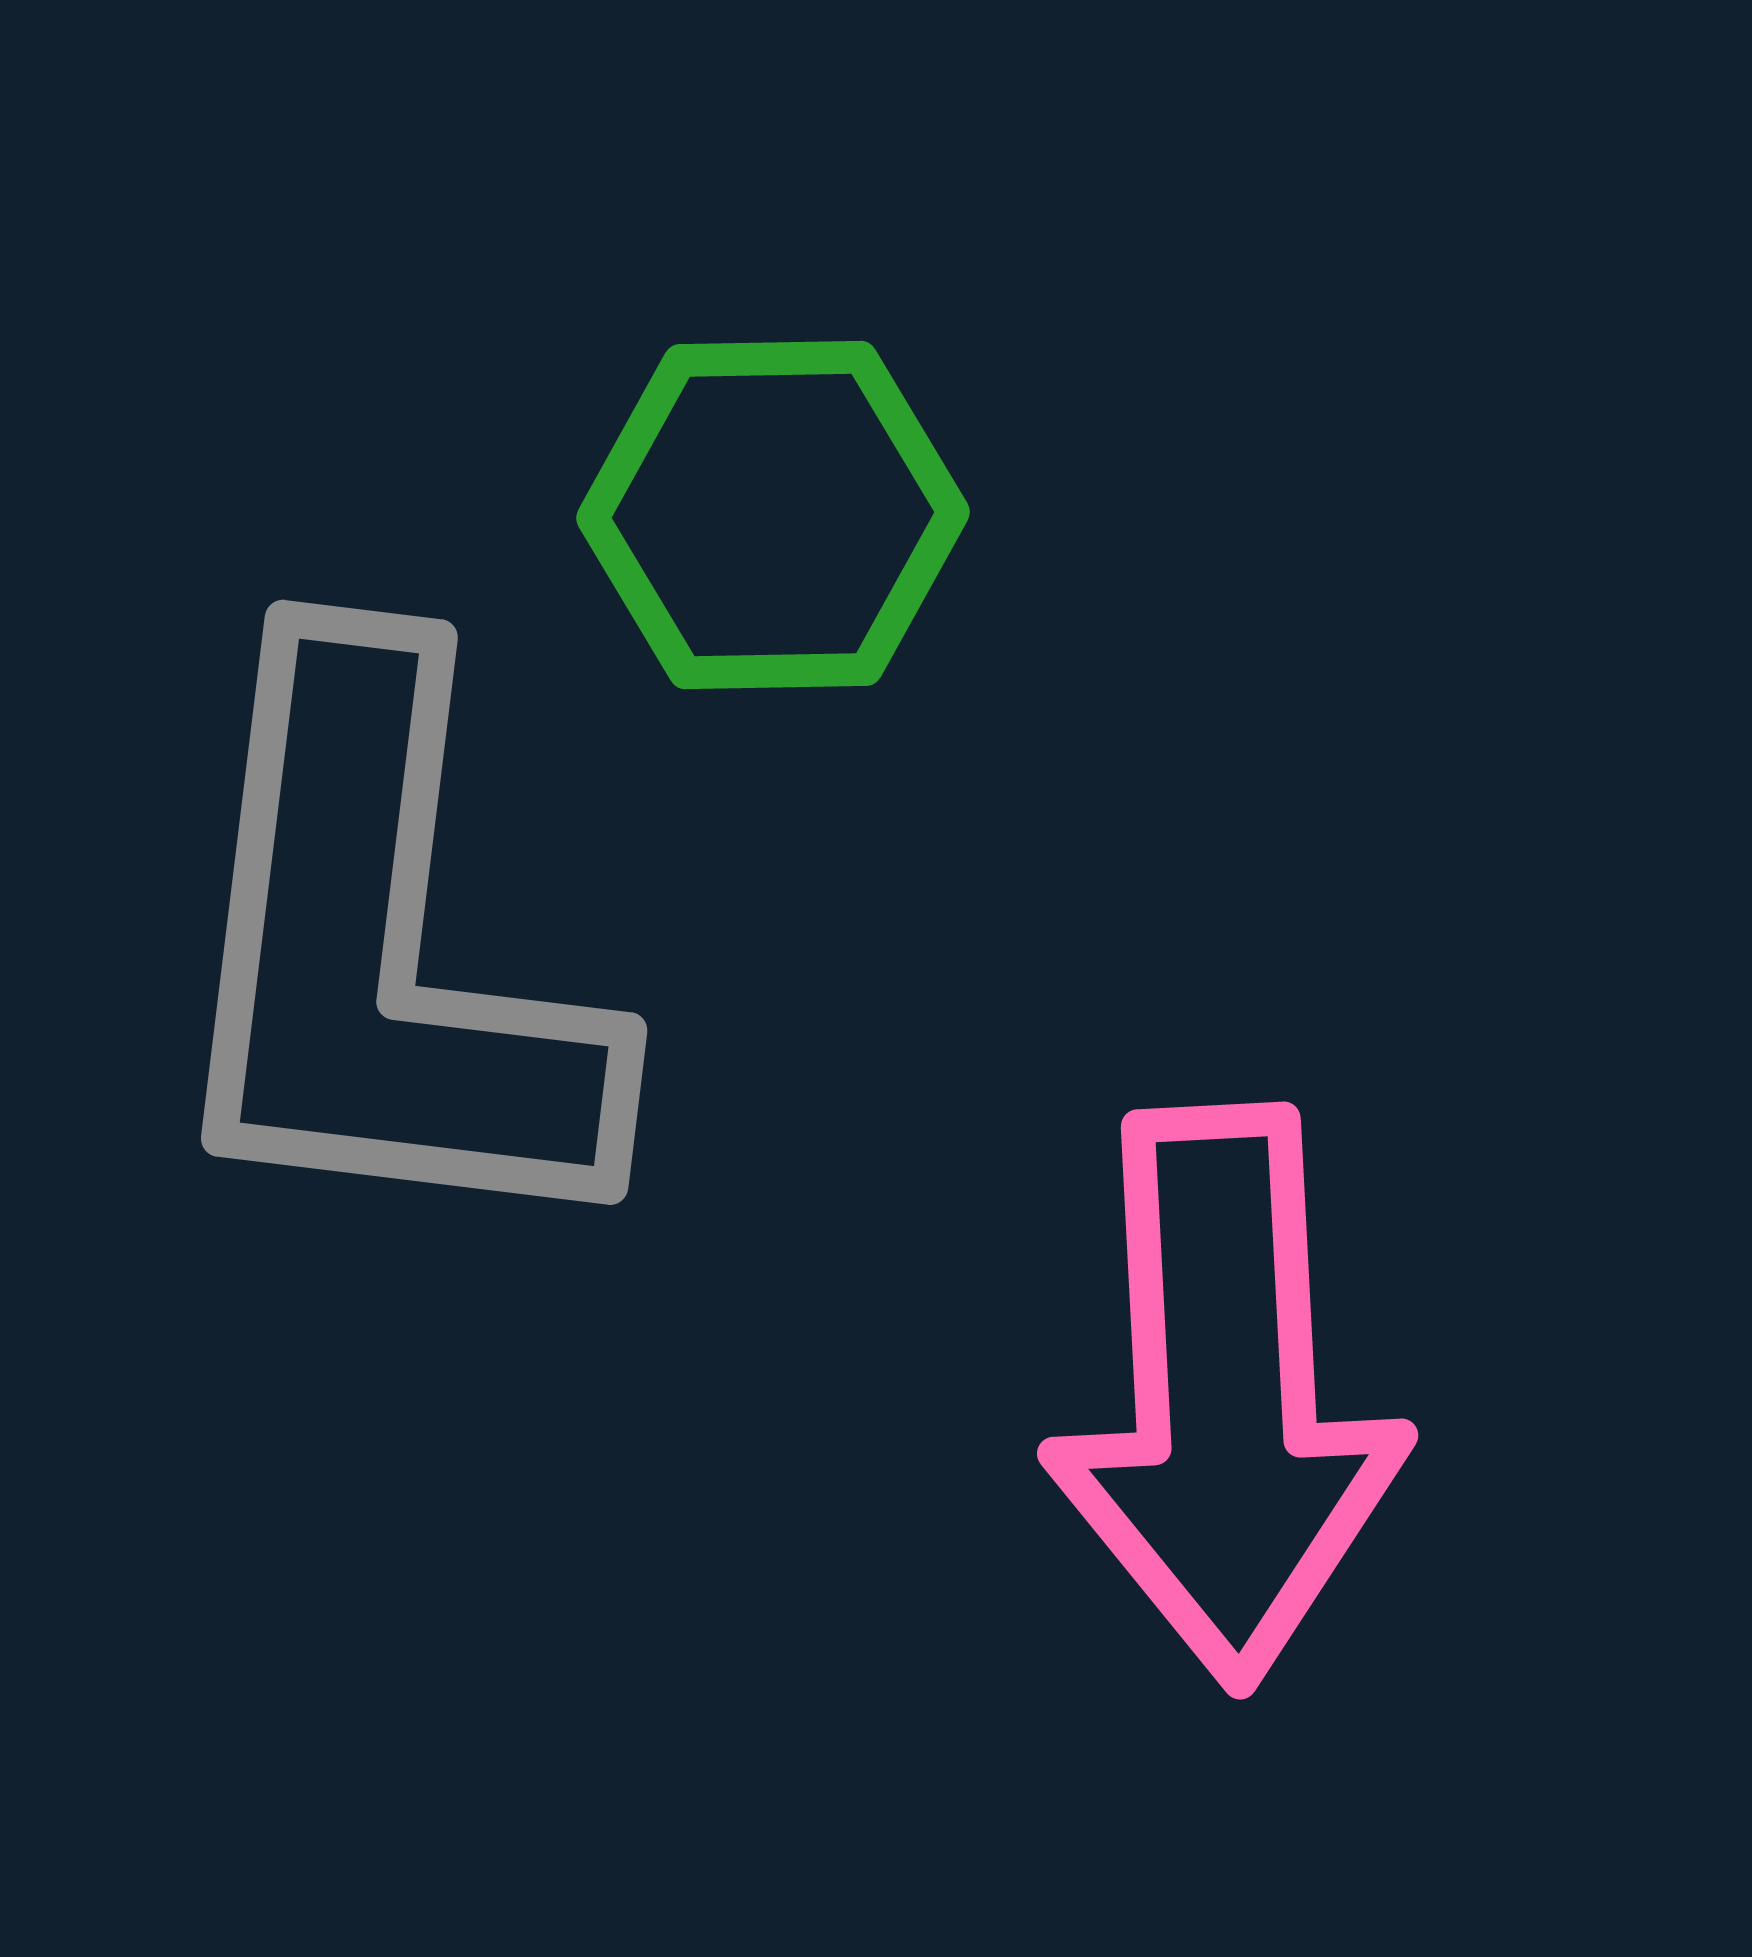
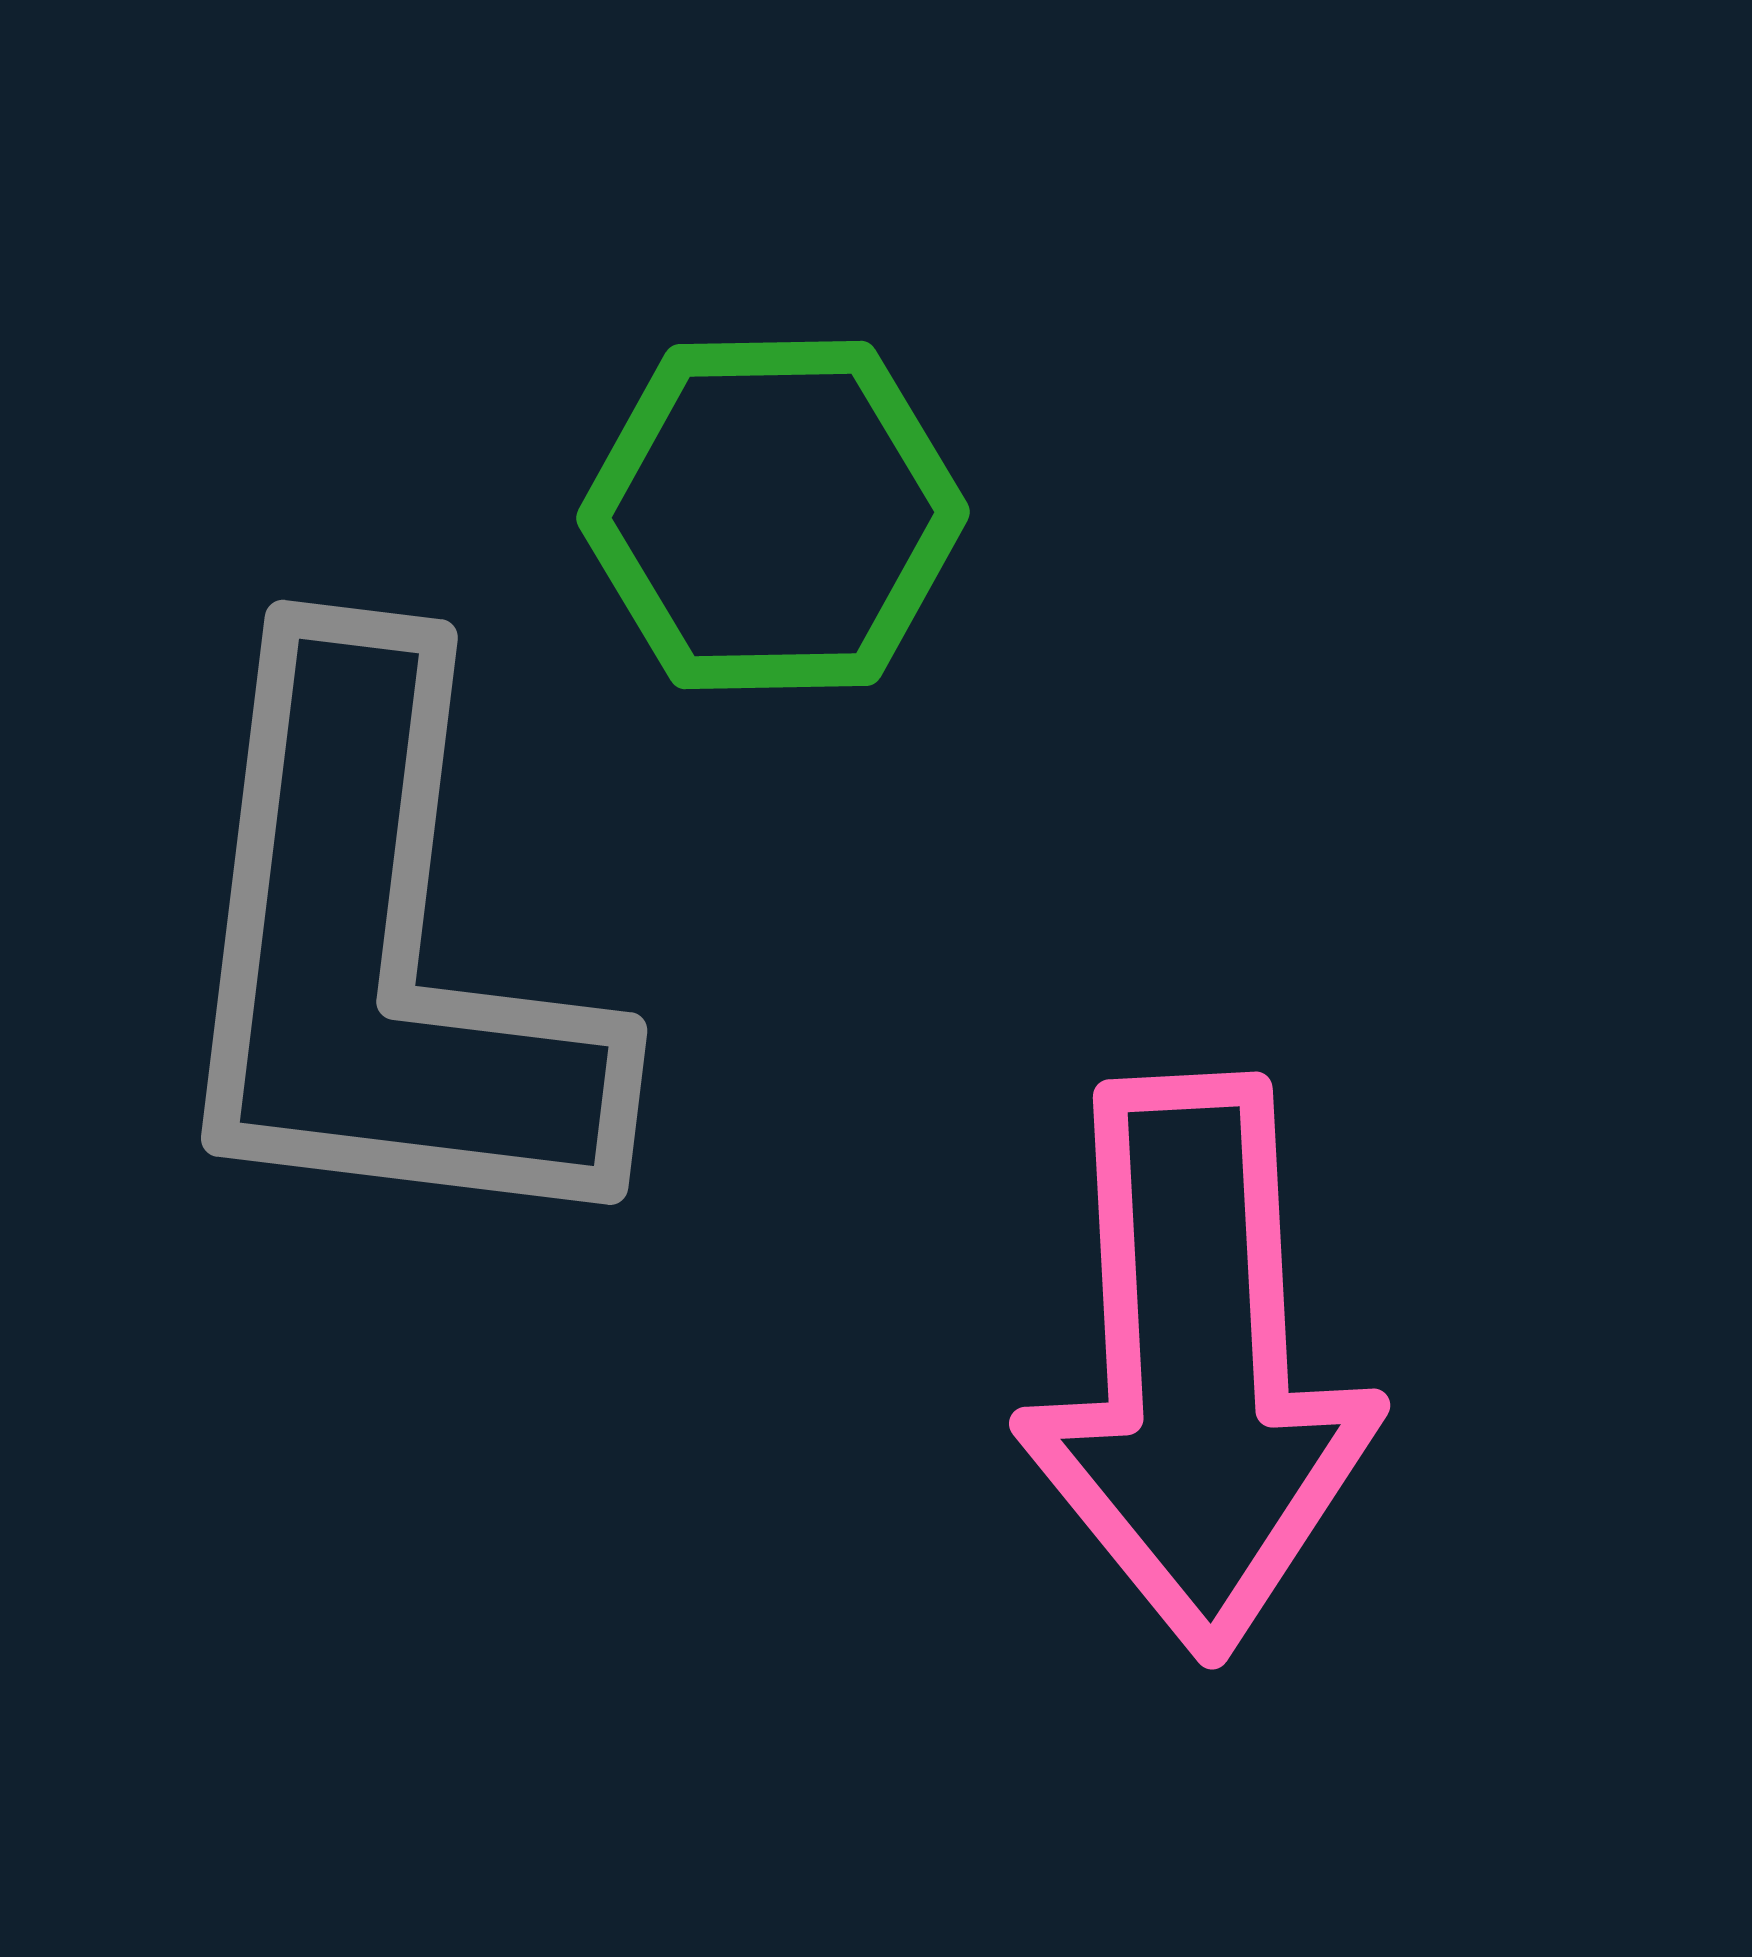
pink arrow: moved 28 px left, 30 px up
